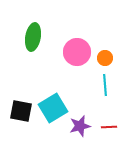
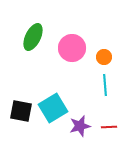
green ellipse: rotated 16 degrees clockwise
pink circle: moved 5 px left, 4 px up
orange circle: moved 1 px left, 1 px up
